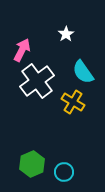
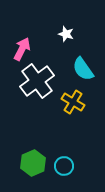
white star: rotated 21 degrees counterclockwise
pink arrow: moved 1 px up
cyan semicircle: moved 3 px up
green hexagon: moved 1 px right, 1 px up
cyan circle: moved 6 px up
